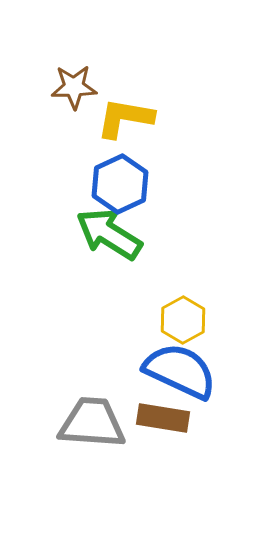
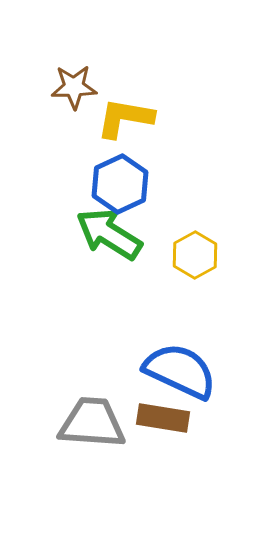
yellow hexagon: moved 12 px right, 65 px up
